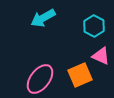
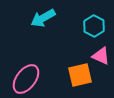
orange square: rotated 10 degrees clockwise
pink ellipse: moved 14 px left
